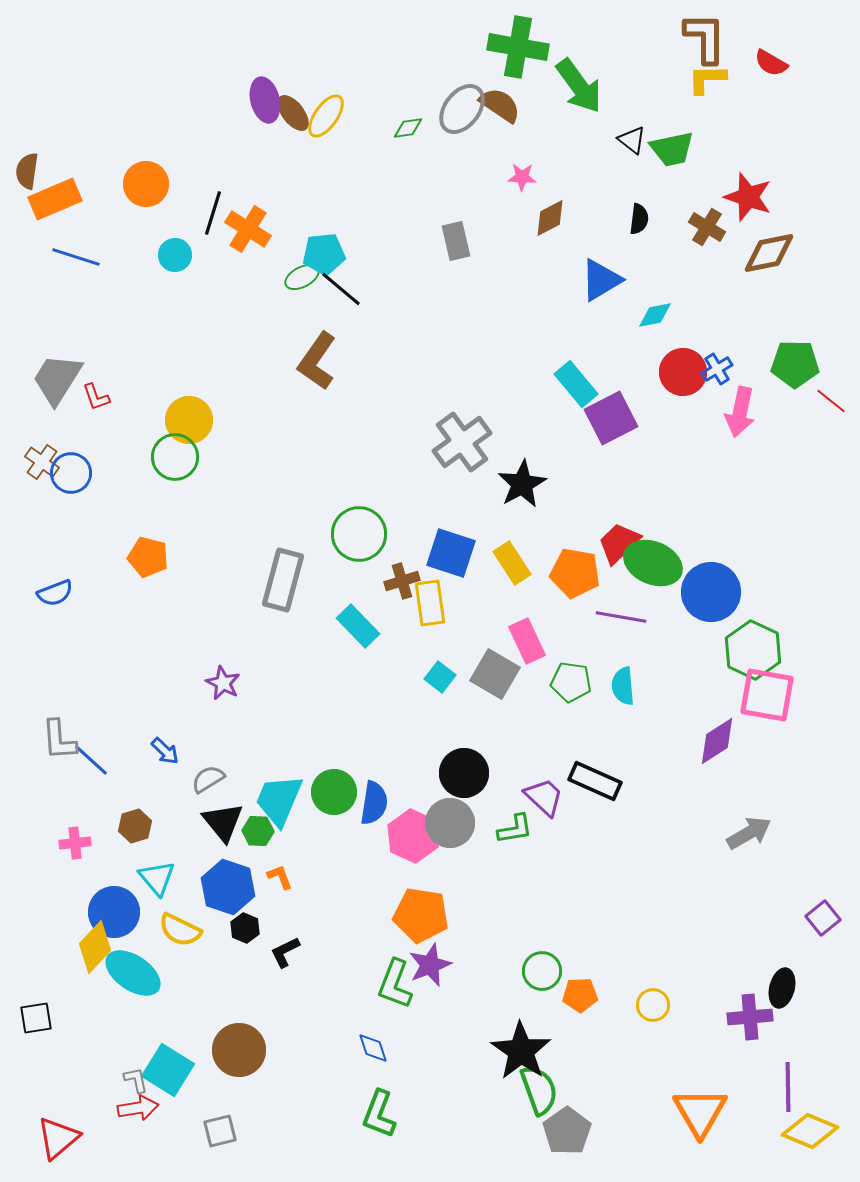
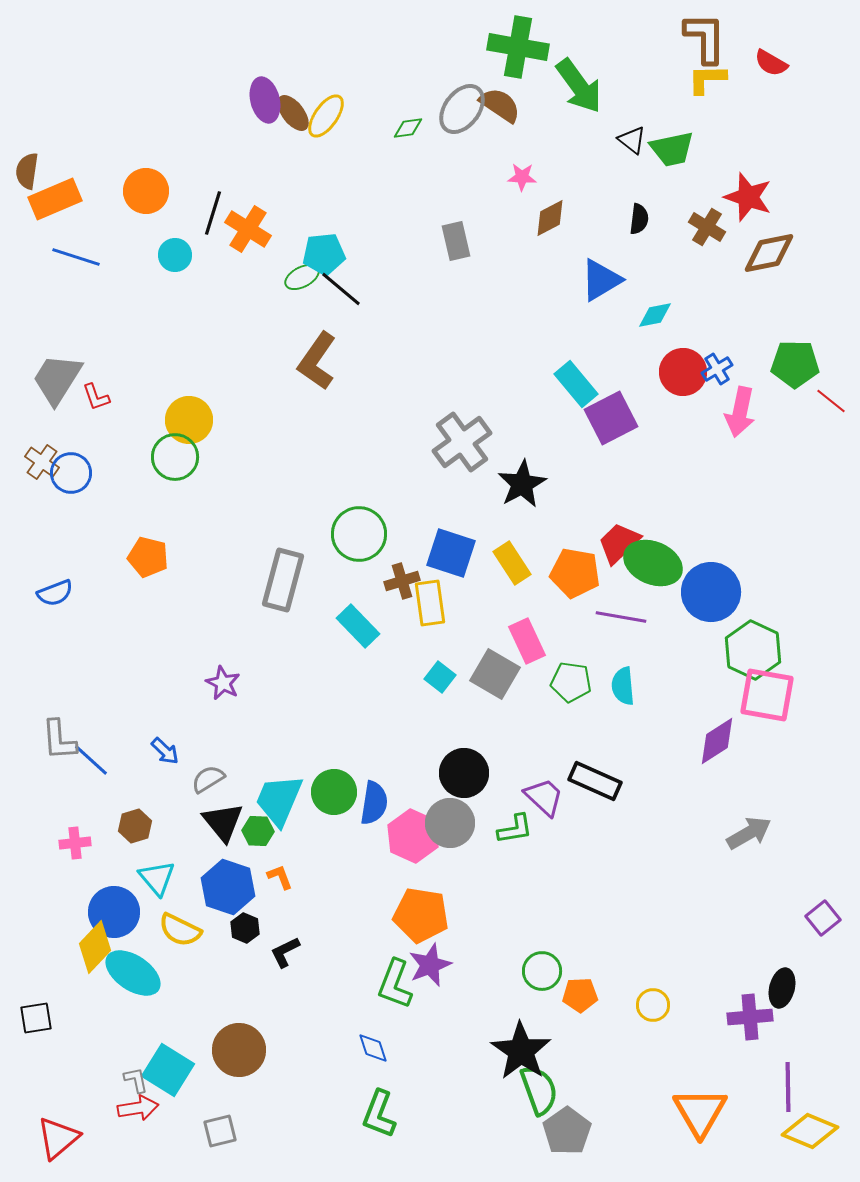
orange circle at (146, 184): moved 7 px down
